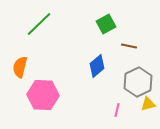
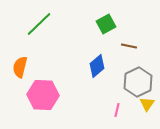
yellow triangle: moved 1 px left; rotated 42 degrees counterclockwise
